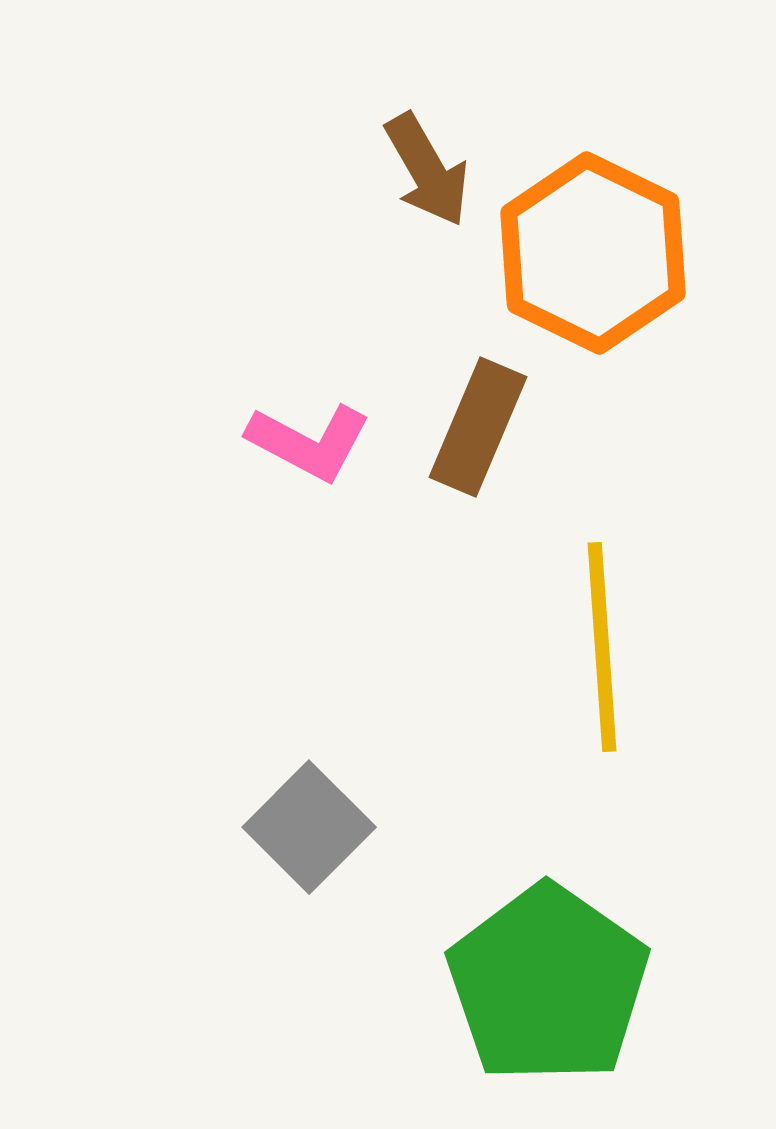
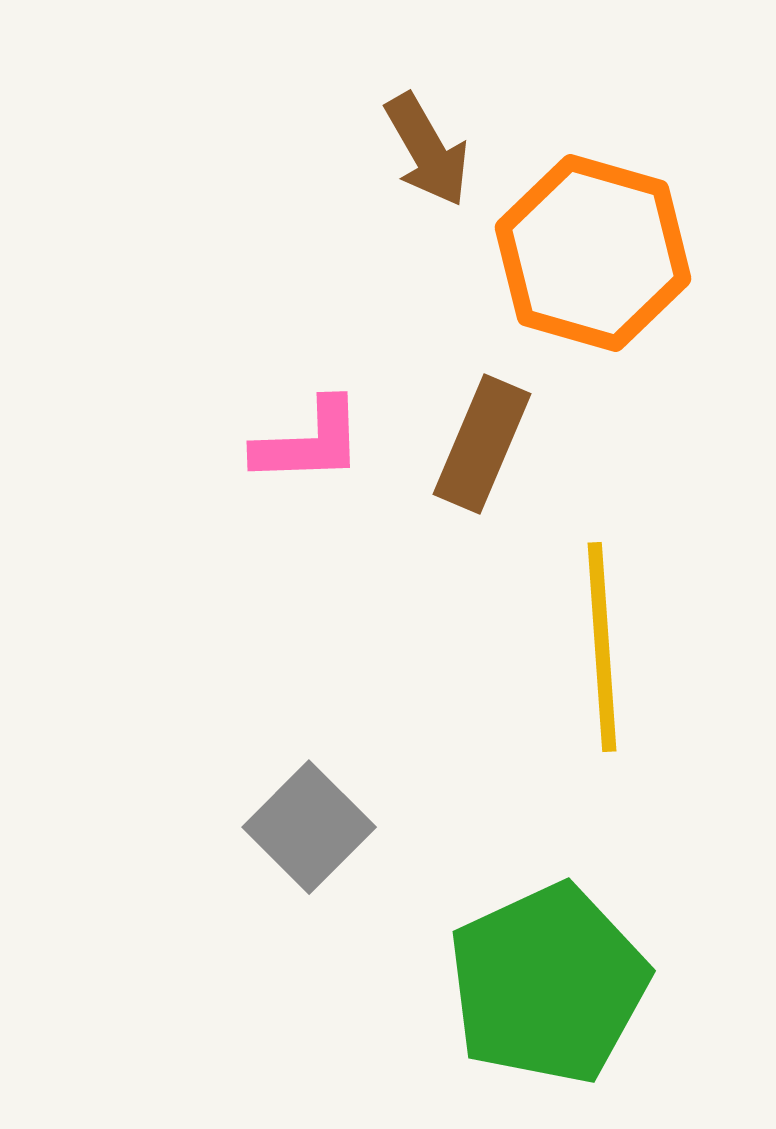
brown arrow: moved 20 px up
orange hexagon: rotated 10 degrees counterclockwise
brown rectangle: moved 4 px right, 17 px down
pink L-shape: rotated 30 degrees counterclockwise
green pentagon: rotated 12 degrees clockwise
